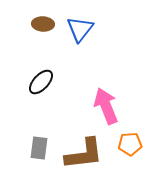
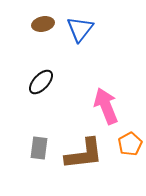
brown ellipse: rotated 15 degrees counterclockwise
orange pentagon: rotated 25 degrees counterclockwise
